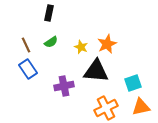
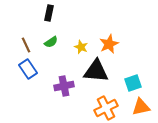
orange star: moved 2 px right
